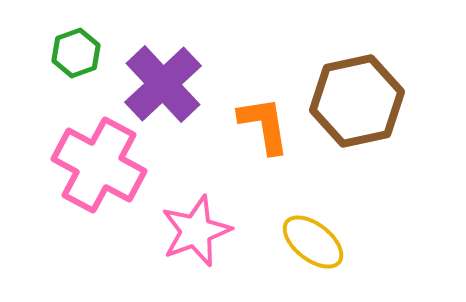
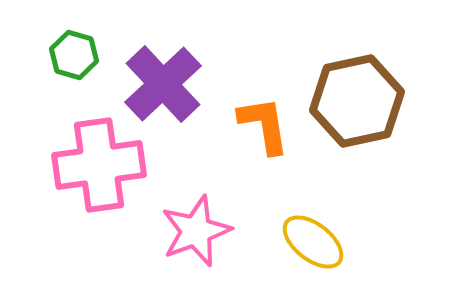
green hexagon: moved 2 px left, 2 px down; rotated 24 degrees counterclockwise
pink cross: rotated 36 degrees counterclockwise
